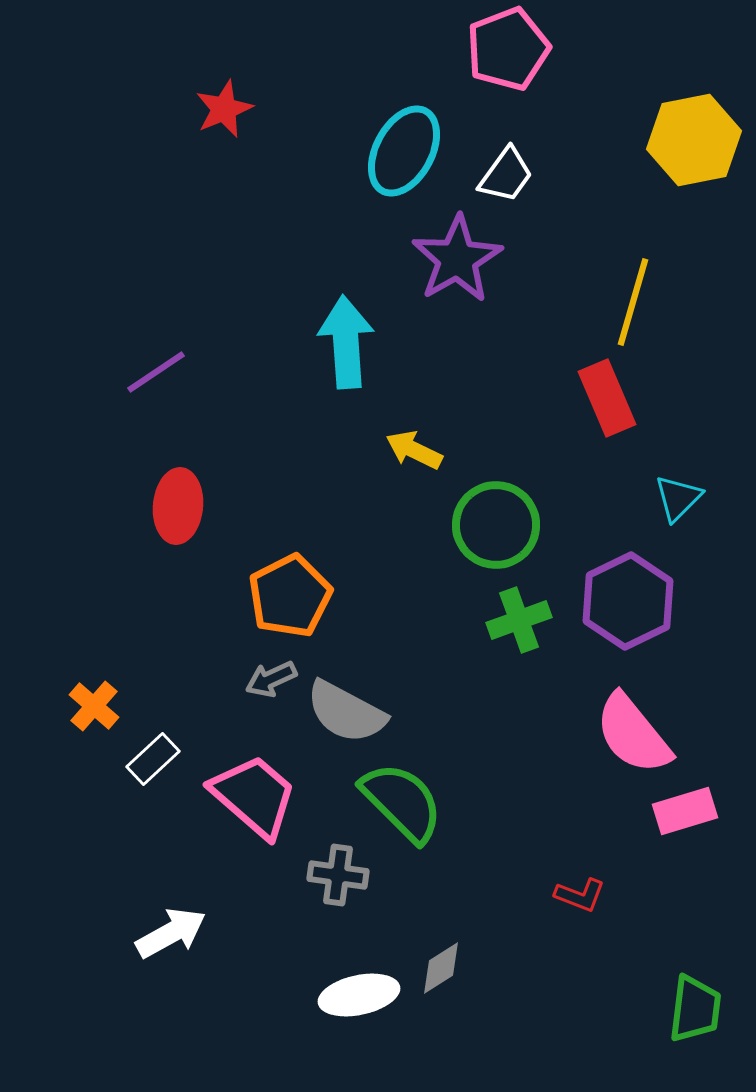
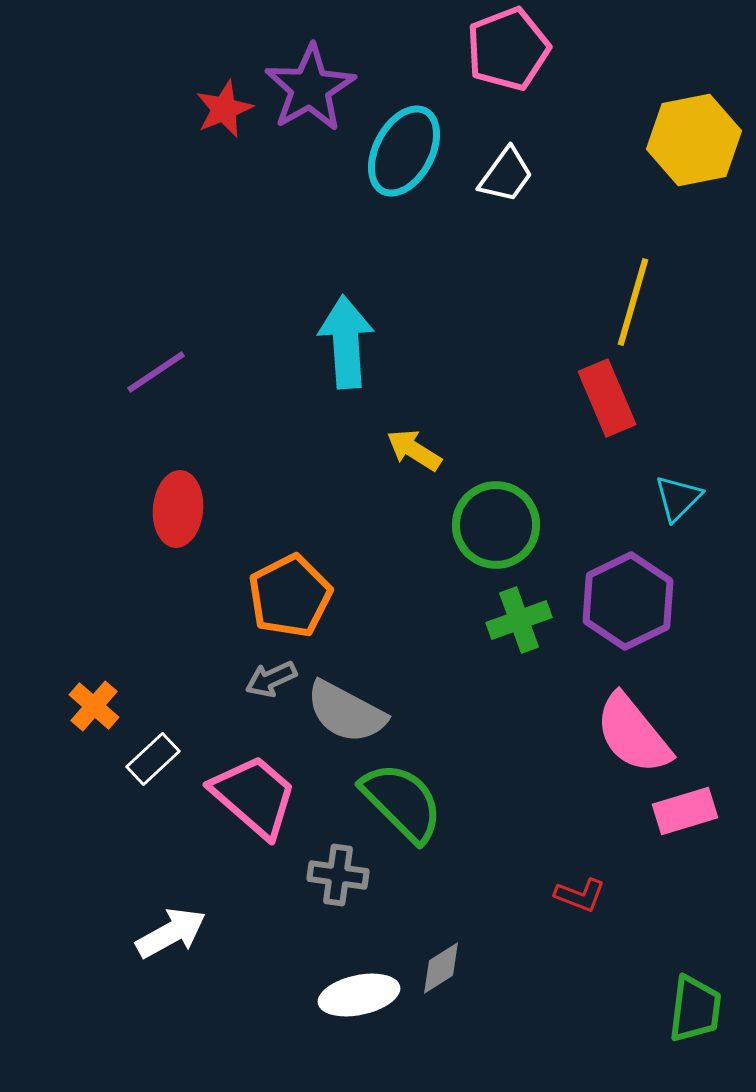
purple star: moved 147 px left, 171 px up
yellow arrow: rotated 6 degrees clockwise
red ellipse: moved 3 px down
